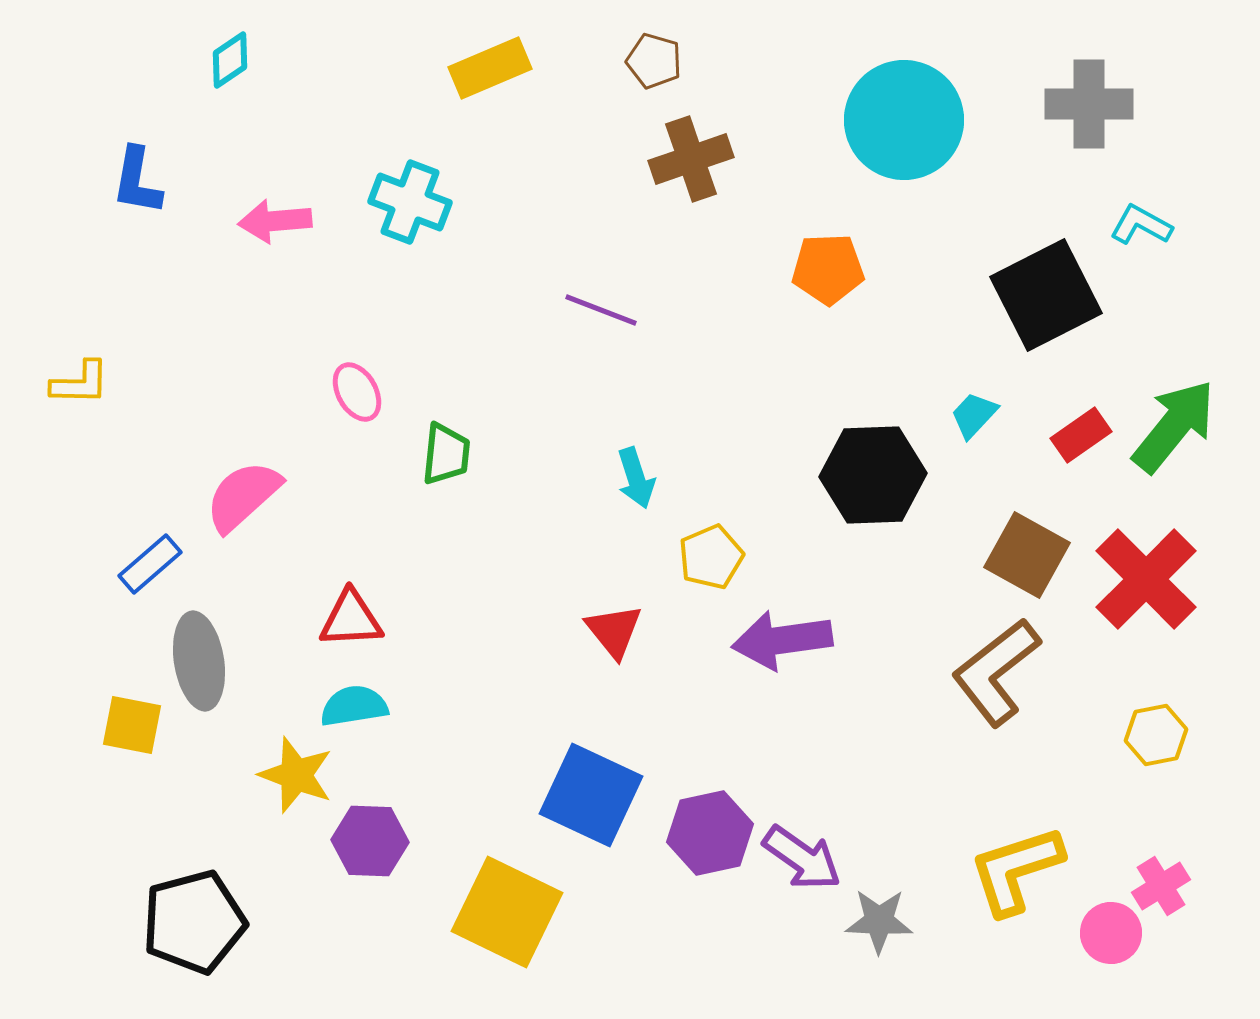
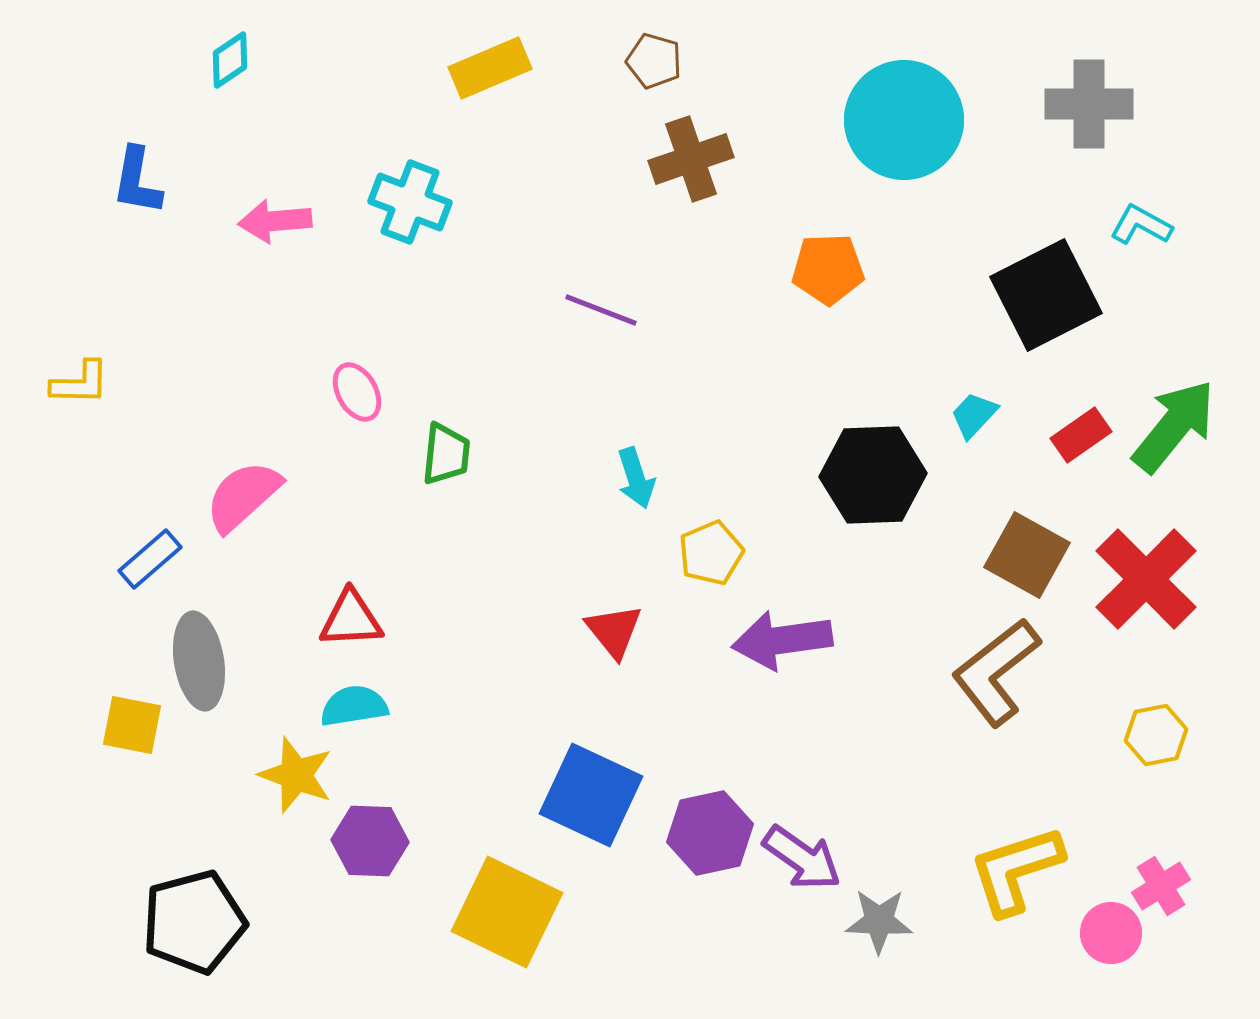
yellow pentagon at (711, 557): moved 4 px up
blue rectangle at (150, 564): moved 5 px up
